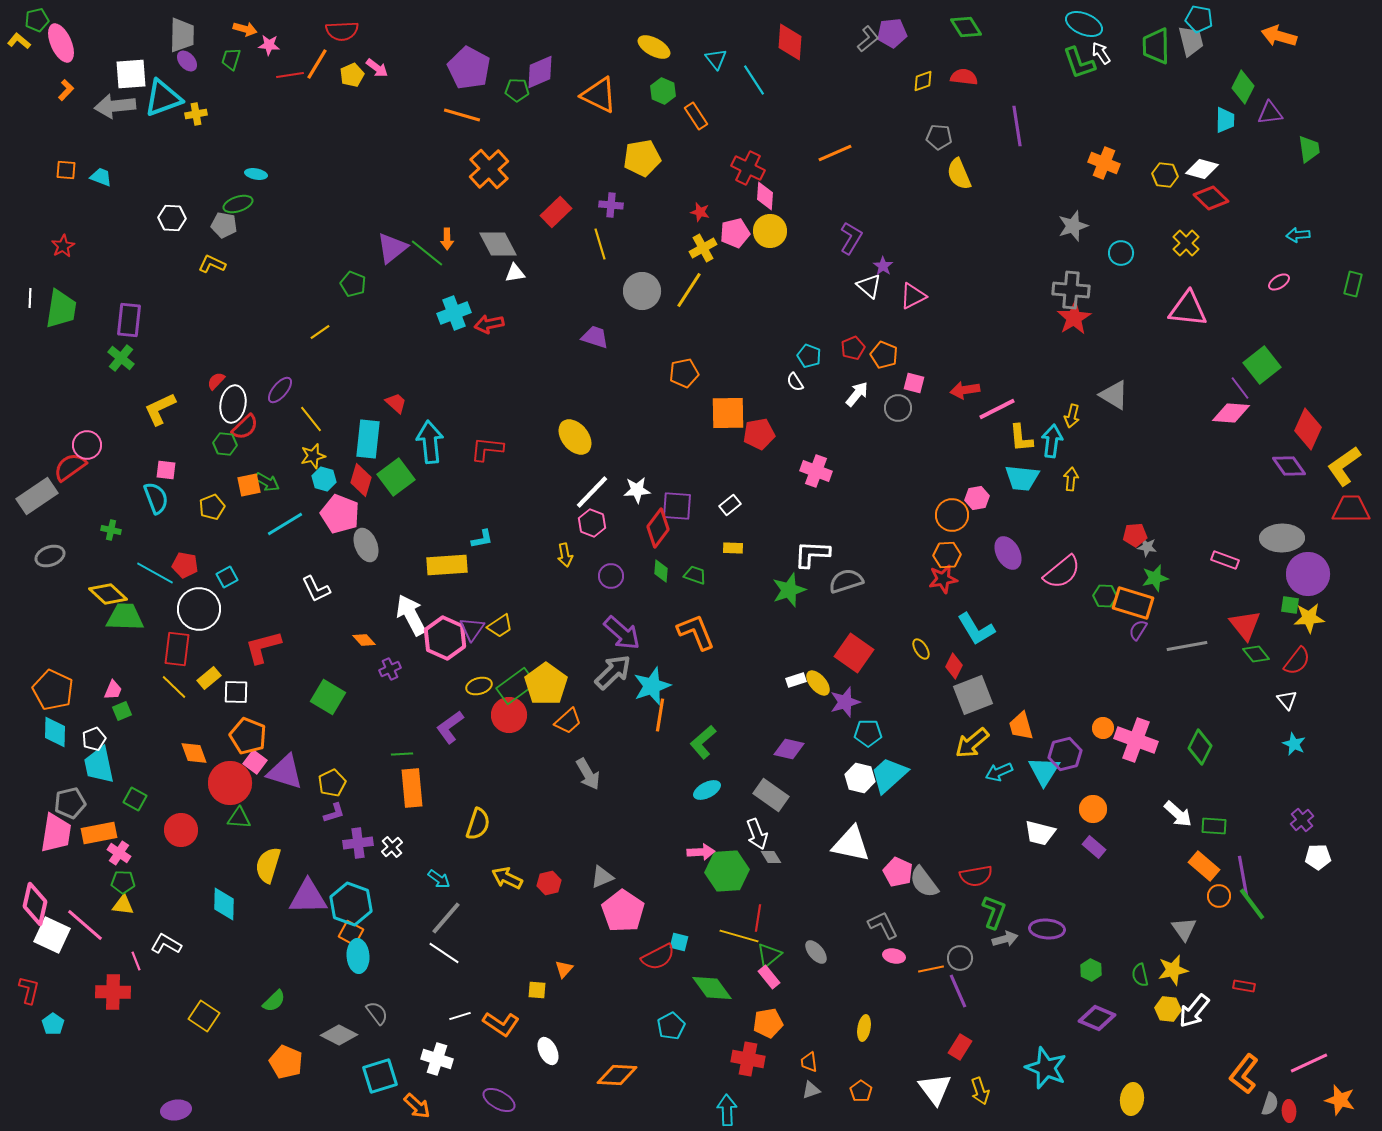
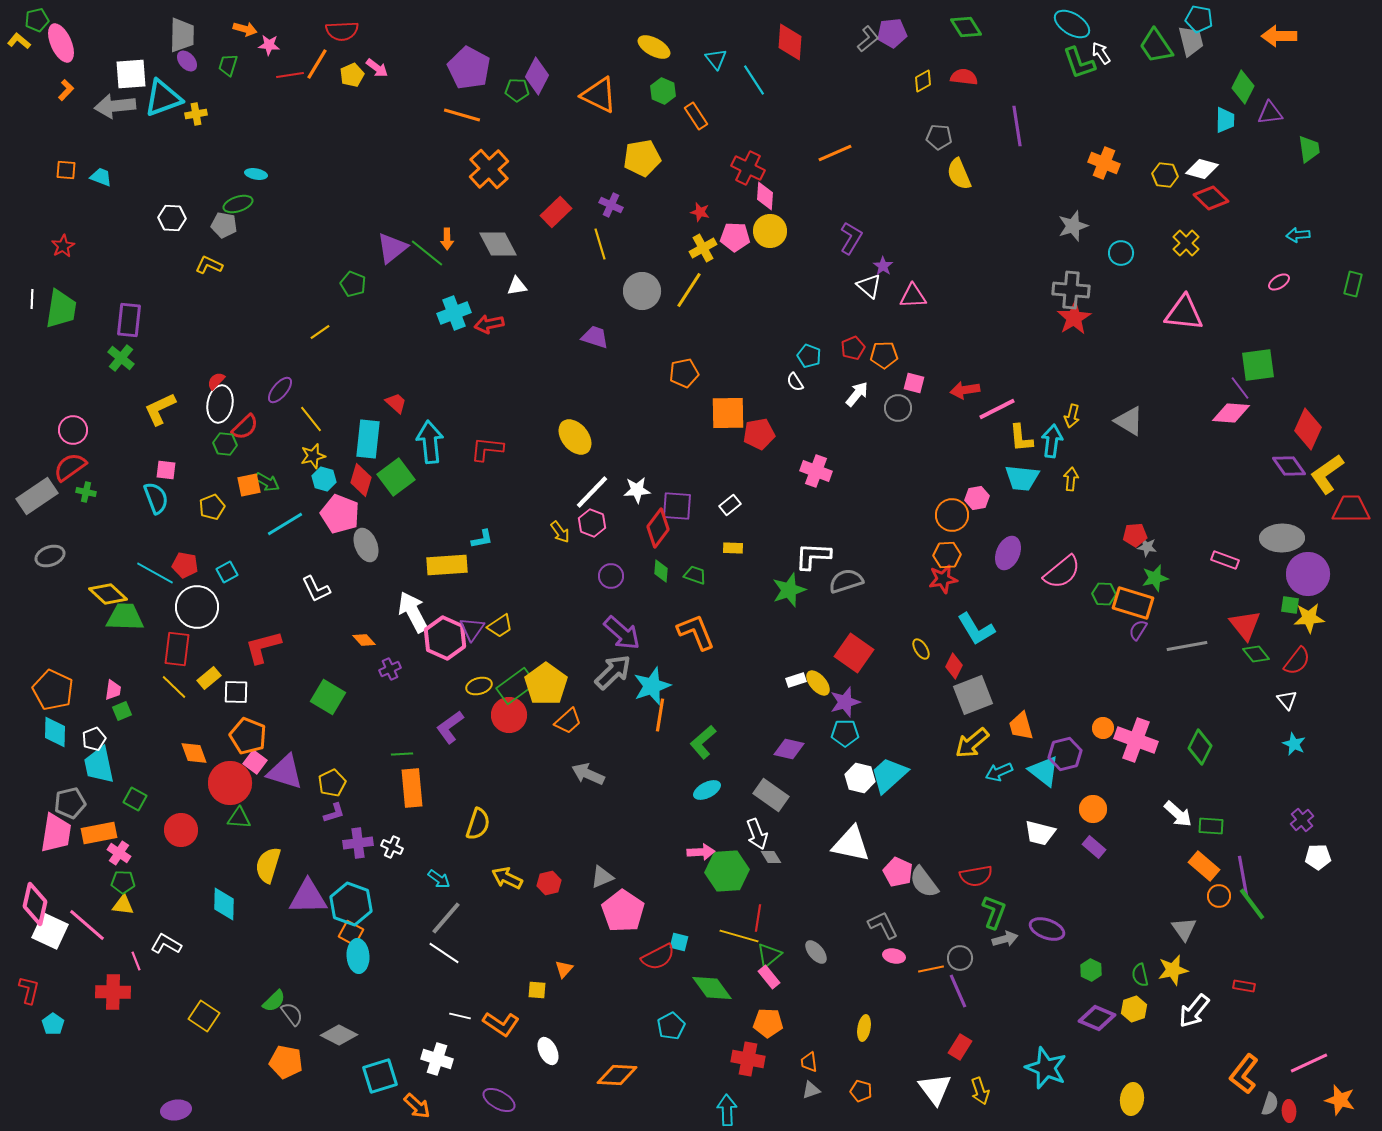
cyan ellipse at (1084, 24): moved 12 px left; rotated 9 degrees clockwise
orange arrow at (1279, 36): rotated 16 degrees counterclockwise
green trapezoid at (1156, 46): rotated 33 degrees counterclockwise
green trapezoid at (231, 59): moved 3 px left, 6 px down
purple diamond at (540, 72): moved 3 px left, 4 px down; rotated 39 degrees counterclockwise
yellow diamond at (923, 81): rotated 10 degrees counterclockwise
purple cross at (611, 205): rotated 20 degrees clockwise
pink pentagon at (735, 233): moved 4 px down; rotated 16 degrees clockwise
yellow L-shape at (212, 264): moved 3 px left, 1 px down
white triangle at (515, 273): moved 2 px right, 13 px down
pink triangle at (913, 296): rotated 24 degrees clockwise
white line at (30, 298): moved 2 px right, 1 px down
pink triangle at (1188, 309): moved 4 px left, 4 px down
orange pentagon at (884, 355): rotated 24 degrees counterclockwise
green square at (1262, 365): moved 4 px left; rotated 30 degrees clockwise
gray triangle at (1114, 395): moved 15 px right, 26 px down
white ellipse at (233, 404): moved 13 px left
pink circle at (87, 445): moved 14 px left, 15 px up
yellow L-shape at (1344, 466): moved 17 px left, 8 px down
green cross at (111, 530): moved 25 px left, 38 px up
purple ellipse at (1008, 553): rotated 52 degrees clockwise
white L-shape at (812, 554): moved 1 px right, 2 px down
yellow arrow at (565, 555): moved 5 px left, 23 px up; rotated 25 degrees counterclockwise
cyan square at (227, 577): moved 5 px up
green hexagon at (1105, 596): moved 1 px left, 2 px up
white circle at (199, 609): moved 2 px left, 2 px up
white arrow at (411, 615): moved 2 px right, 3 px up
pink trapezoid at (113, 690): rotated 15 degrees counterclockwise
cyan pentagon at (868, 733): moved 23 px left
cyan triangle at (1044, 771): rotated 24 degrees counterclockwise
gray arrow at (588, 774): rotated 144 degrees clockwise
green rectangle at (1214, 826): moved 3 px left
white cross at (392, 847): rotated 25 degrees counterclockwise
pink line at (85, 925): moved 2 px right
purple ellipse at (1047, 929): rotated 16 degrees clockwise
white square at (52, 935): moved 2 px left, 4 px up
yellow hexagon at (1168, 1009): moved 34 px left; rotated 25 degrees counterclockwise
gray semicircle at (377, 1013): moved 85 px left, 1 px down
white line at (460, 1016): rotated 30 degrees clockwise
orange pentagon at (768, 1023): rotated 12 degrees clockwise
orange pentagon at (286, 1062): rotated 12 degrees counterclockwise
orange pentagon at (861, 1091): rotated 20 degrees counterclockwise
